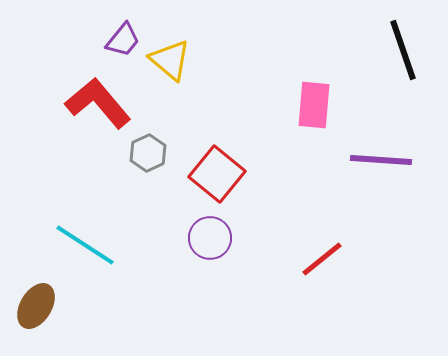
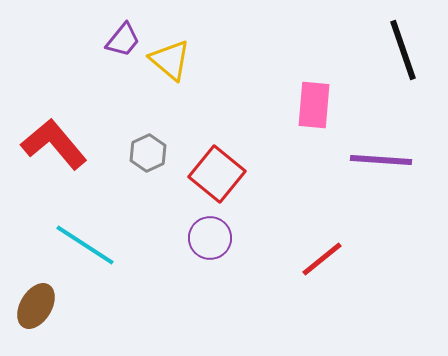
red L-shape: moved 44 px left, 41 px down
